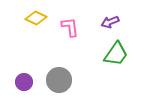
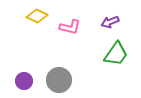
yellow diamond: moved 1 px right, 2 px up
pink L-shape: rotated 110 degrees clockwise
purple circle: moved 1 px up
